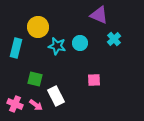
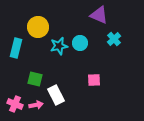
cyan star: moved 2 px right; rotated 24 degrees counterclockwise
white rectangle: moved 1 px up
pink arrow: rotated 48 degrees counterclockwise
